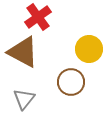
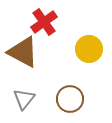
red cross: moved 6 px right, 5 px down
brown circle: moved 1 px left, 17 px down
